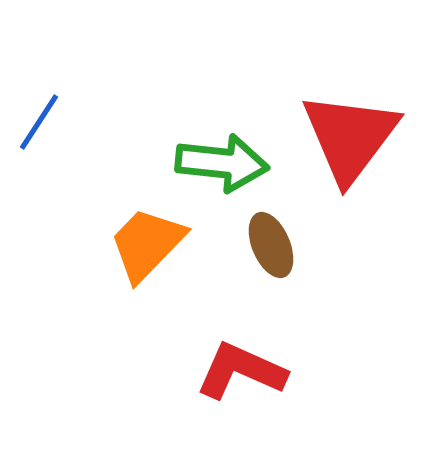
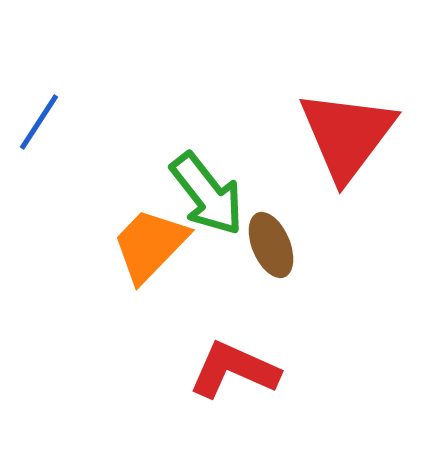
red triangle: moved 3 px left, 2 px up
green arrow: moved 15 px left, 31 px down; rotated 46 degrees clockwise
orange trapezoid: moved 3 px right, 1 px down
red L-shape: moved 7 px left, 1 px up
